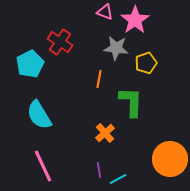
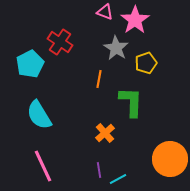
gray star: rotated 25 degrees clockwise
